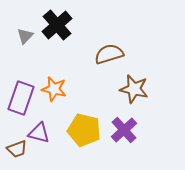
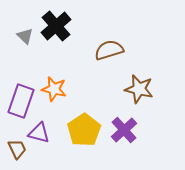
black cross: moved 1 px left, 1 px down
gray triangle: rotated 30 degrees counterclockwise
brown semicircle: moved 4 px up
brown star: moved 5 px right
purple rectangle: moved 3 px down
yellow pentagon: rotated 24 degrees clockwise
brown trapezoid: rotated 95 degrees counterclockwise
